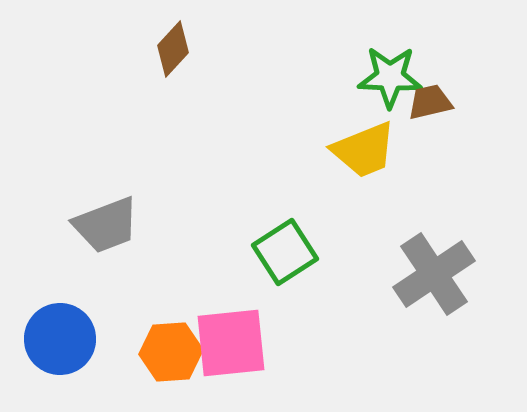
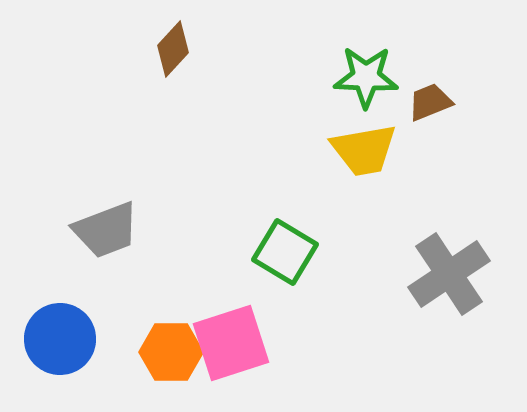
green star: moved 24 px left
brown trapezoid: rotated 9 degrees counterclockwise
yellow trapezoid: rotated 12 degrees clockwise
gray trapezoid: moved 5 px down
green square: rotated 26 degrees counterclockwise
gray cross: moved 15 px right
pink square: rotated 12 degrees counterclockwise
orange hexagon: rotated 4 degrees clockwise
